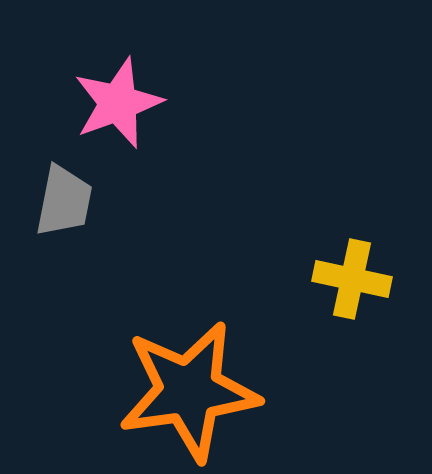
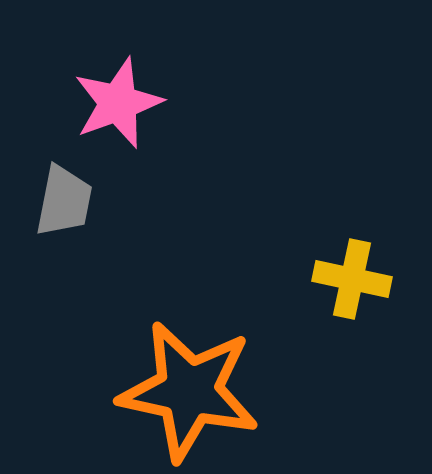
orange star: rotated 20 degrees clockwise
